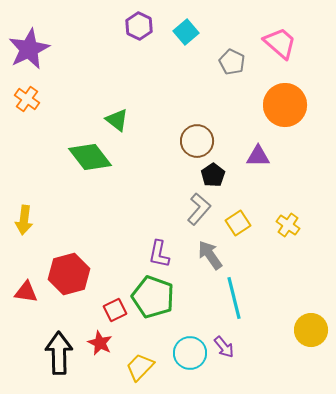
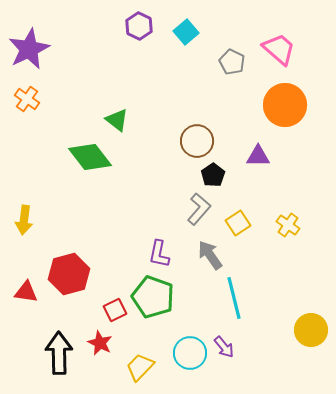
pink trapezoid: moved 1 px left, 6 px down
